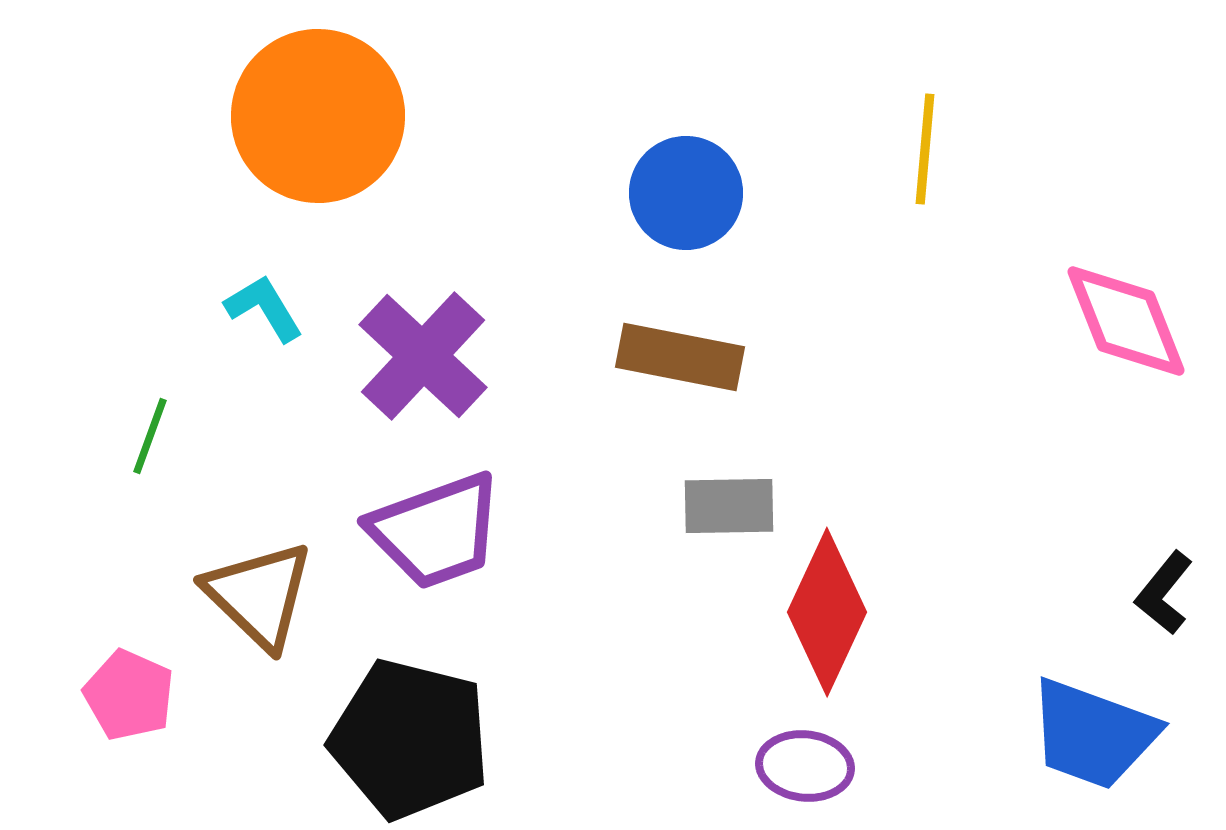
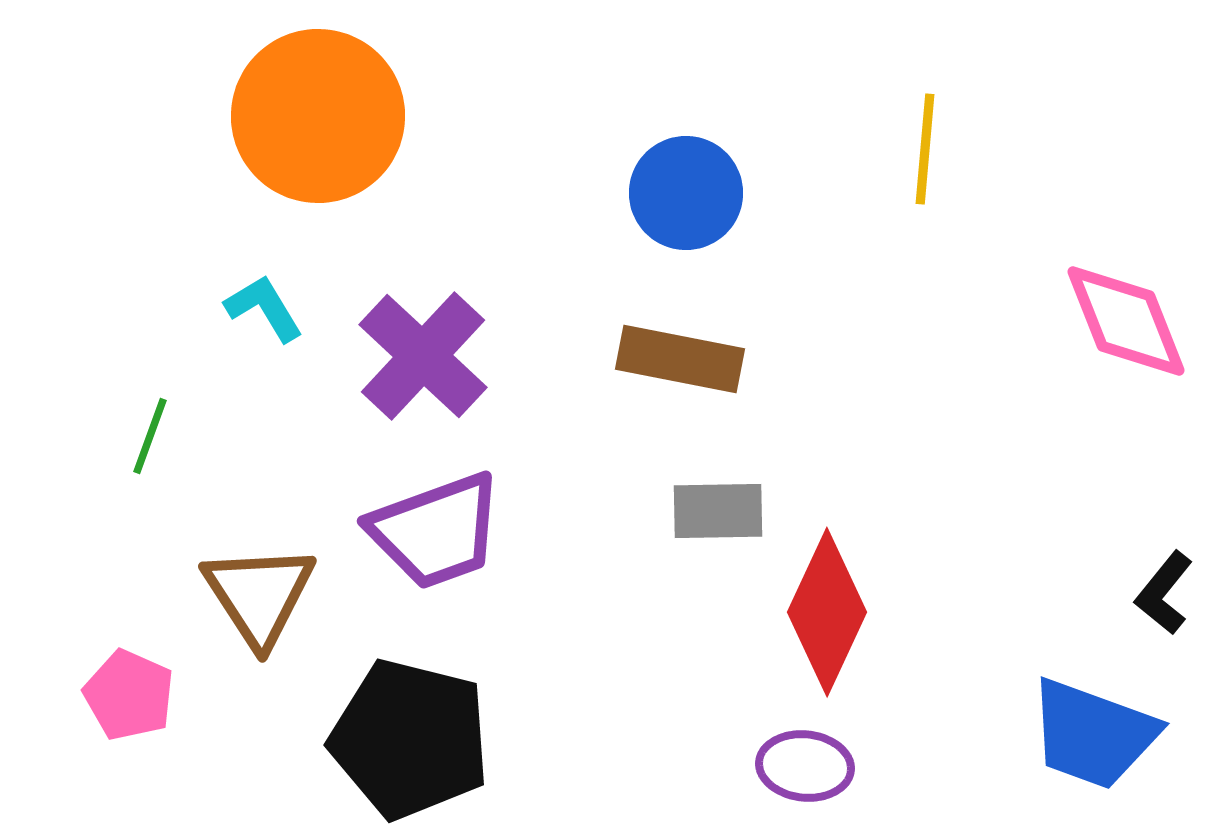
brown rectangle: moved 2 px down
gray rectangle: moved 11 px left, 5 px down
brown triangle: rotated 13 degrees clockwise
